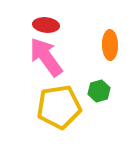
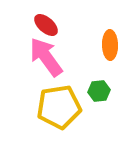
red ellipse: rotated 35 degrees clockwise
green hexagon: rotated 10 degrees clockwise
